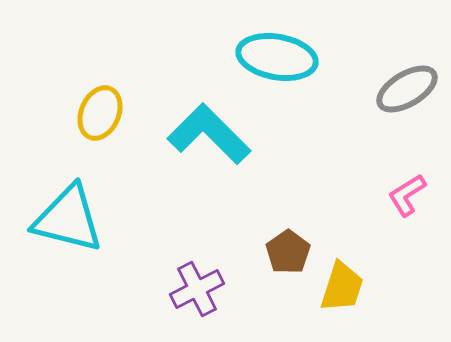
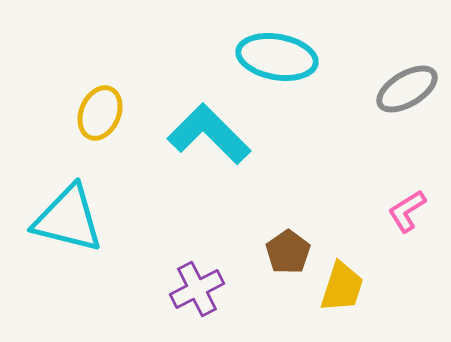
pink L-shape: moved 16 px down
